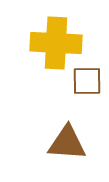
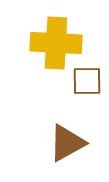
brown triangle: rotated 33 degrees counterclockwise
